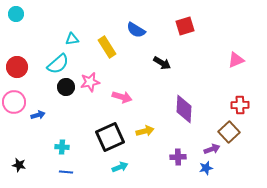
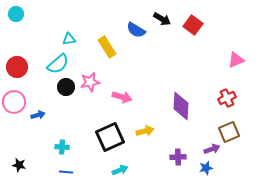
red square: moved 8 px right, 1 px up; rotated 36 degrees counterclockwise
cyan triangle: moved 3 px left
black arrow: moved 44 px up
red cross: moved 13 px left, 7 px up; rotated 24 degrees counterclockwise
purple diamond: moved 3 px left, 3 px up
brown square: rotated 20 degrees clockwise
cyan arrow: moved 3 px down
